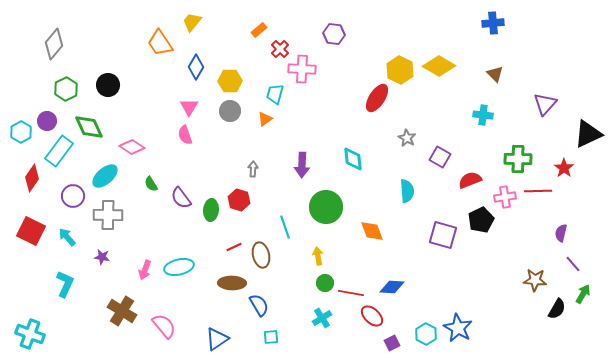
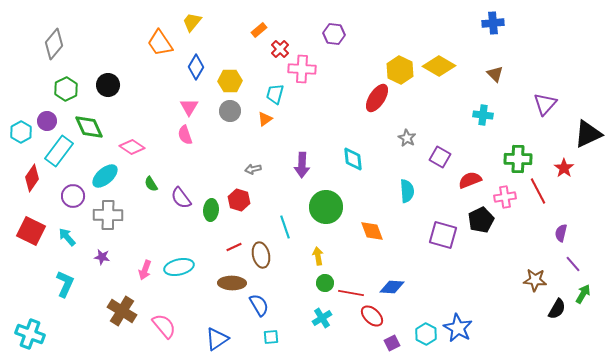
gray arrow at (253, 169): rotated 105 degrees counterclockwise
red line at (538, 191): rotated 64 degrees clockwise
